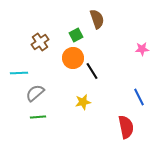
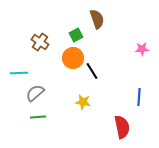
brown cross: rotated 18 degrees counterclockwise
blue line: rotated 30 degrees clockwise
yellow star: rotated 21 degrees clockwise
red semicircle: moved 4 px left
